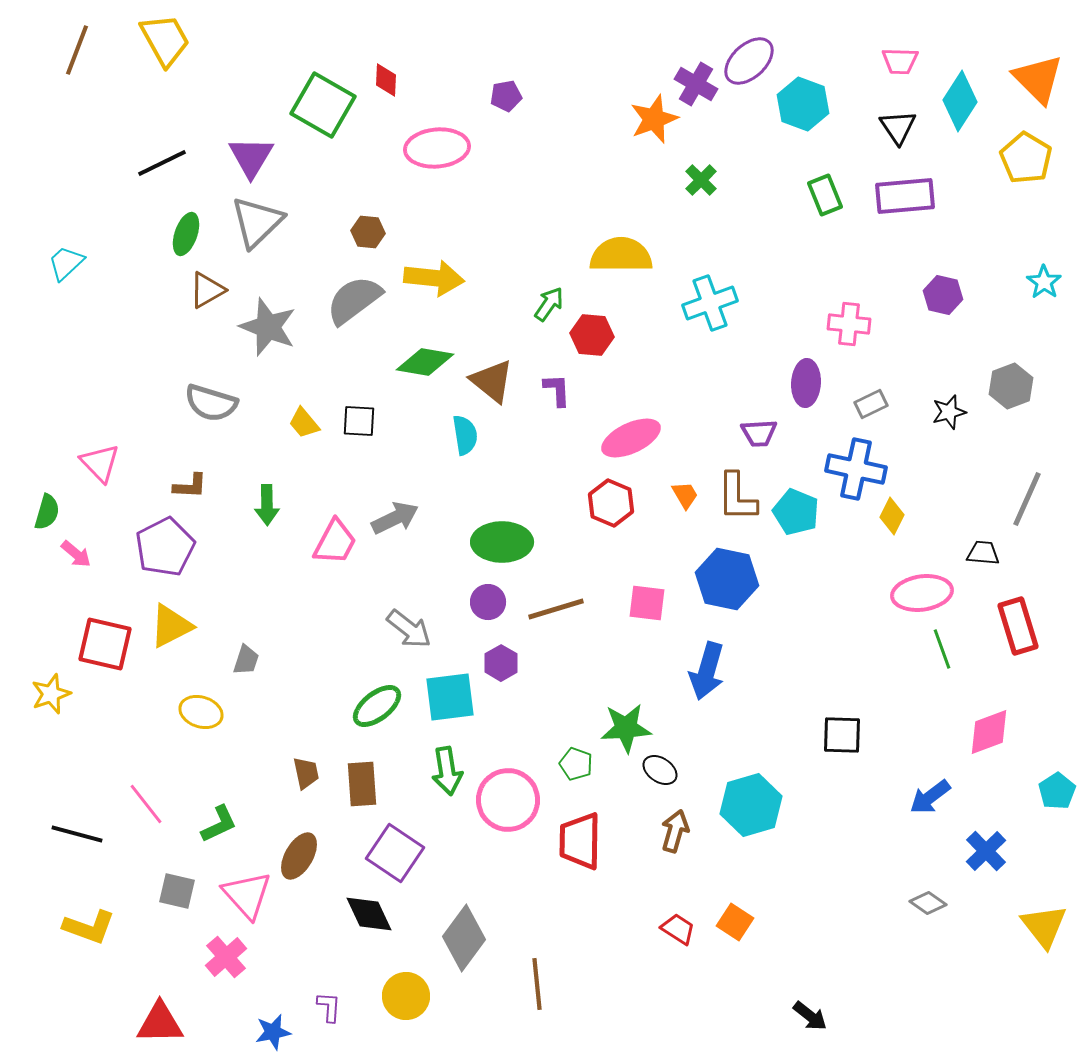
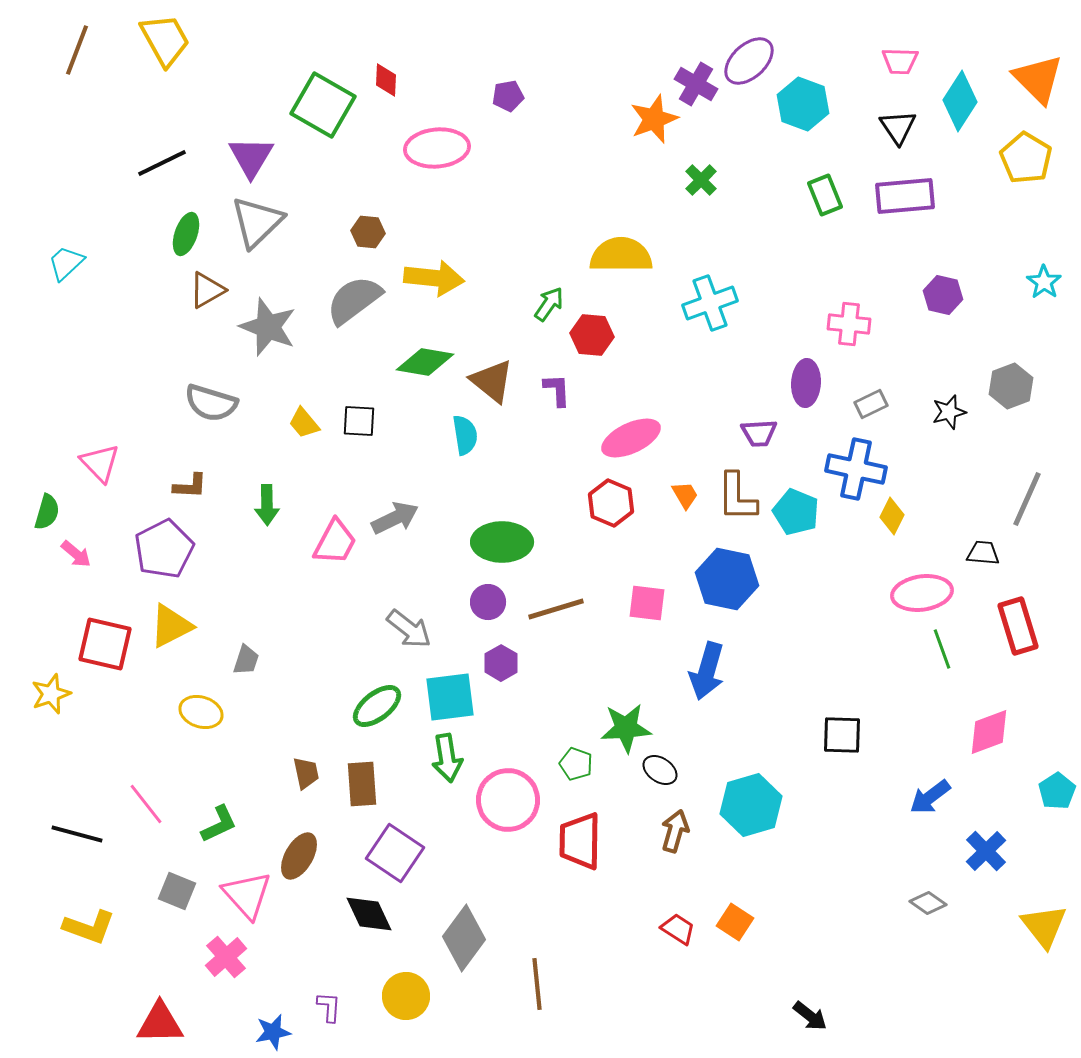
purple pentagon at (506, 96): moved 2 px right
purple pentagon at (165, 547): moved 1 px left, 2 px down
green arrow at (447, 771): moved 13 px up
gray square at (177, 891): rotated 9 degrees clockwise
